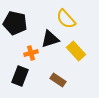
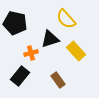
black rectangle: rotated 18 degrees clockwise
brown rectangle: rotated 21 degrees clockwise
